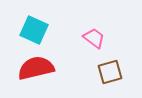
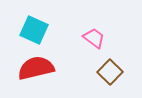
brown square: rotated 30 degrees counterclockwise
